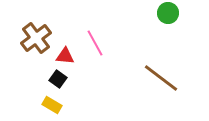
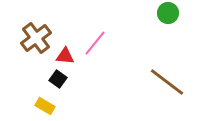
pink line: rotated 68 degrees clockwise
brown line: moved 6 px right, 4 px down
yellow rectangle: moved 7 px left, 1 px down
